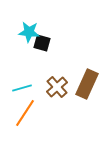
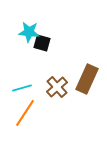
brown rectangle: moved 5 px up
